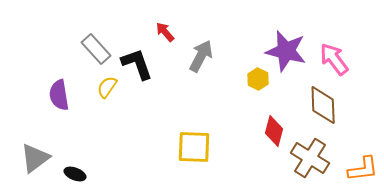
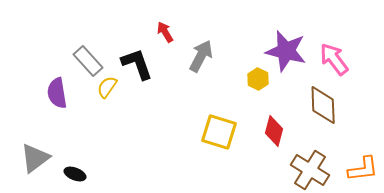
red arrow: rotated 10 degrees clockwise
gray rectangle: moved 8 px left, 12 px down
purple semicircle: moved 2 px left, 2 px up
yellow square: moved 25 px right, 15 px up; rotated 15 degrees clockwise
brown cross: moved 12 px down
